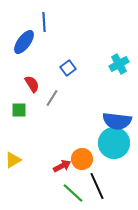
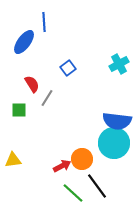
gray line: moved 5 px left
yellow triangle: rotated 24 degrees clockwise
black line: rotated 12 degrees counterclockwise
